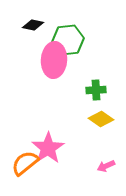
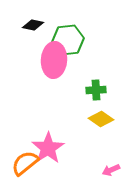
pink arrow: moved 5 px right, 4 px down
